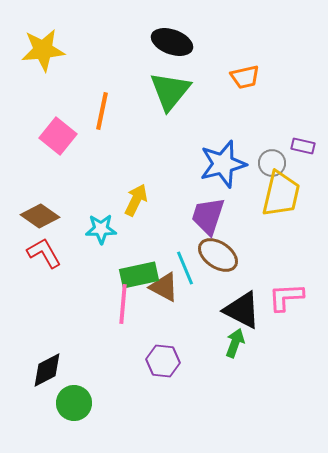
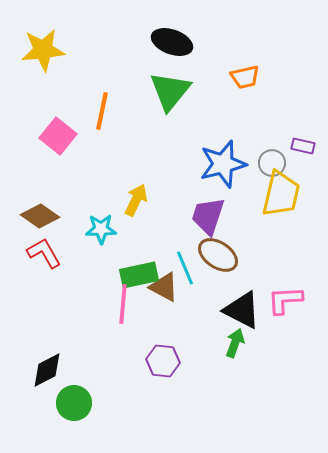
pink L-shape: moved 1 px left, 3 px down
